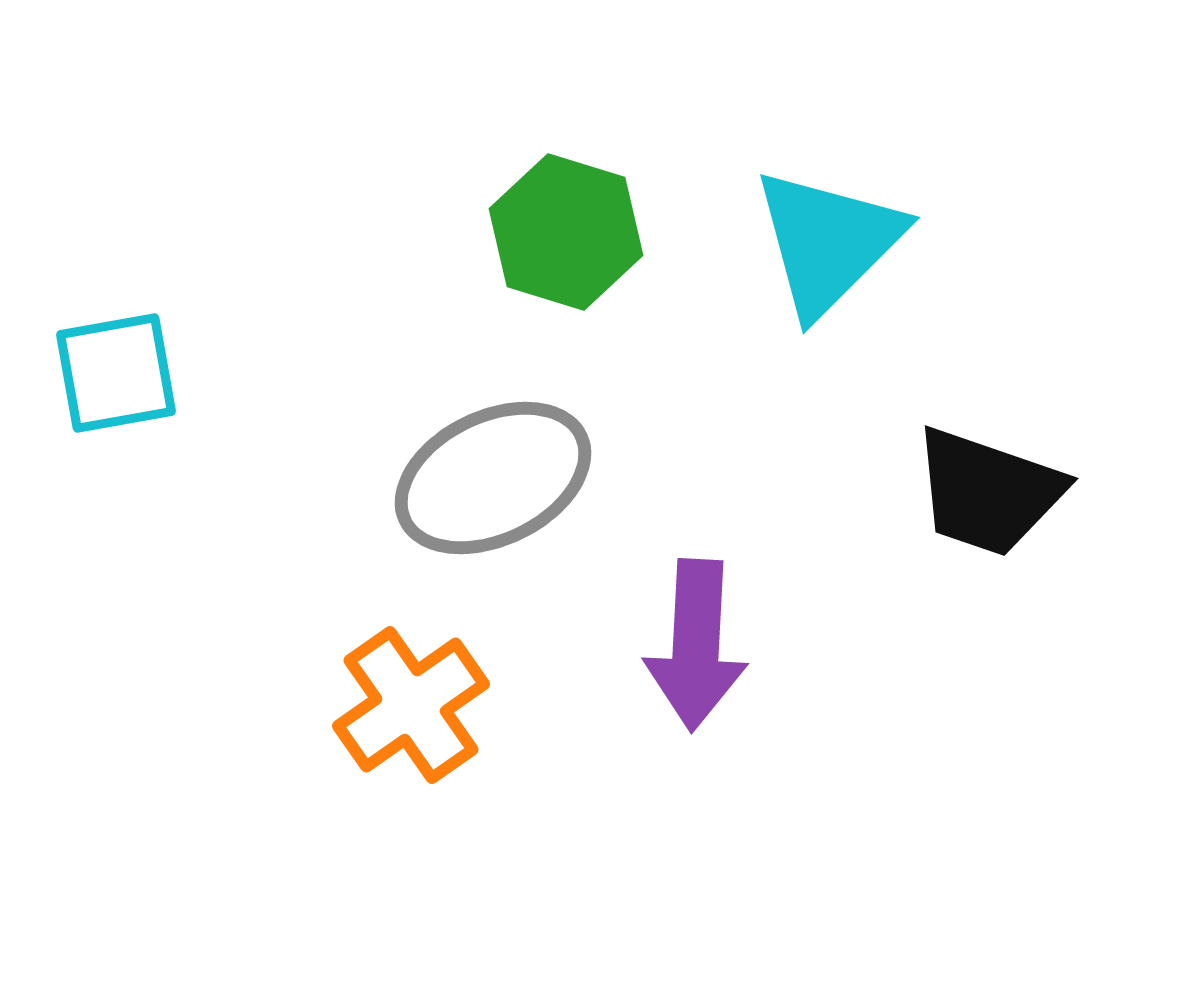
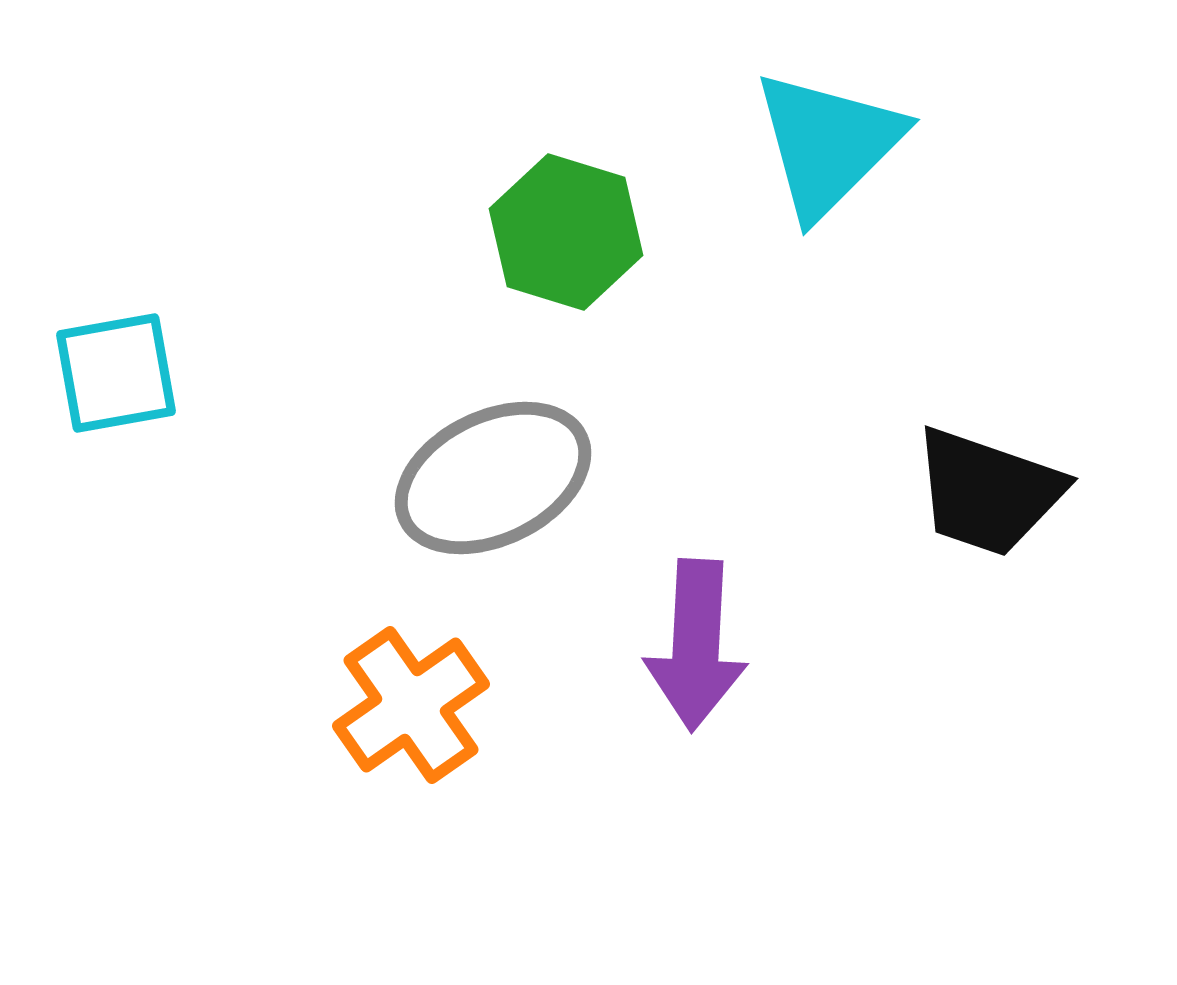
cyan triangle: moved 98 px up
